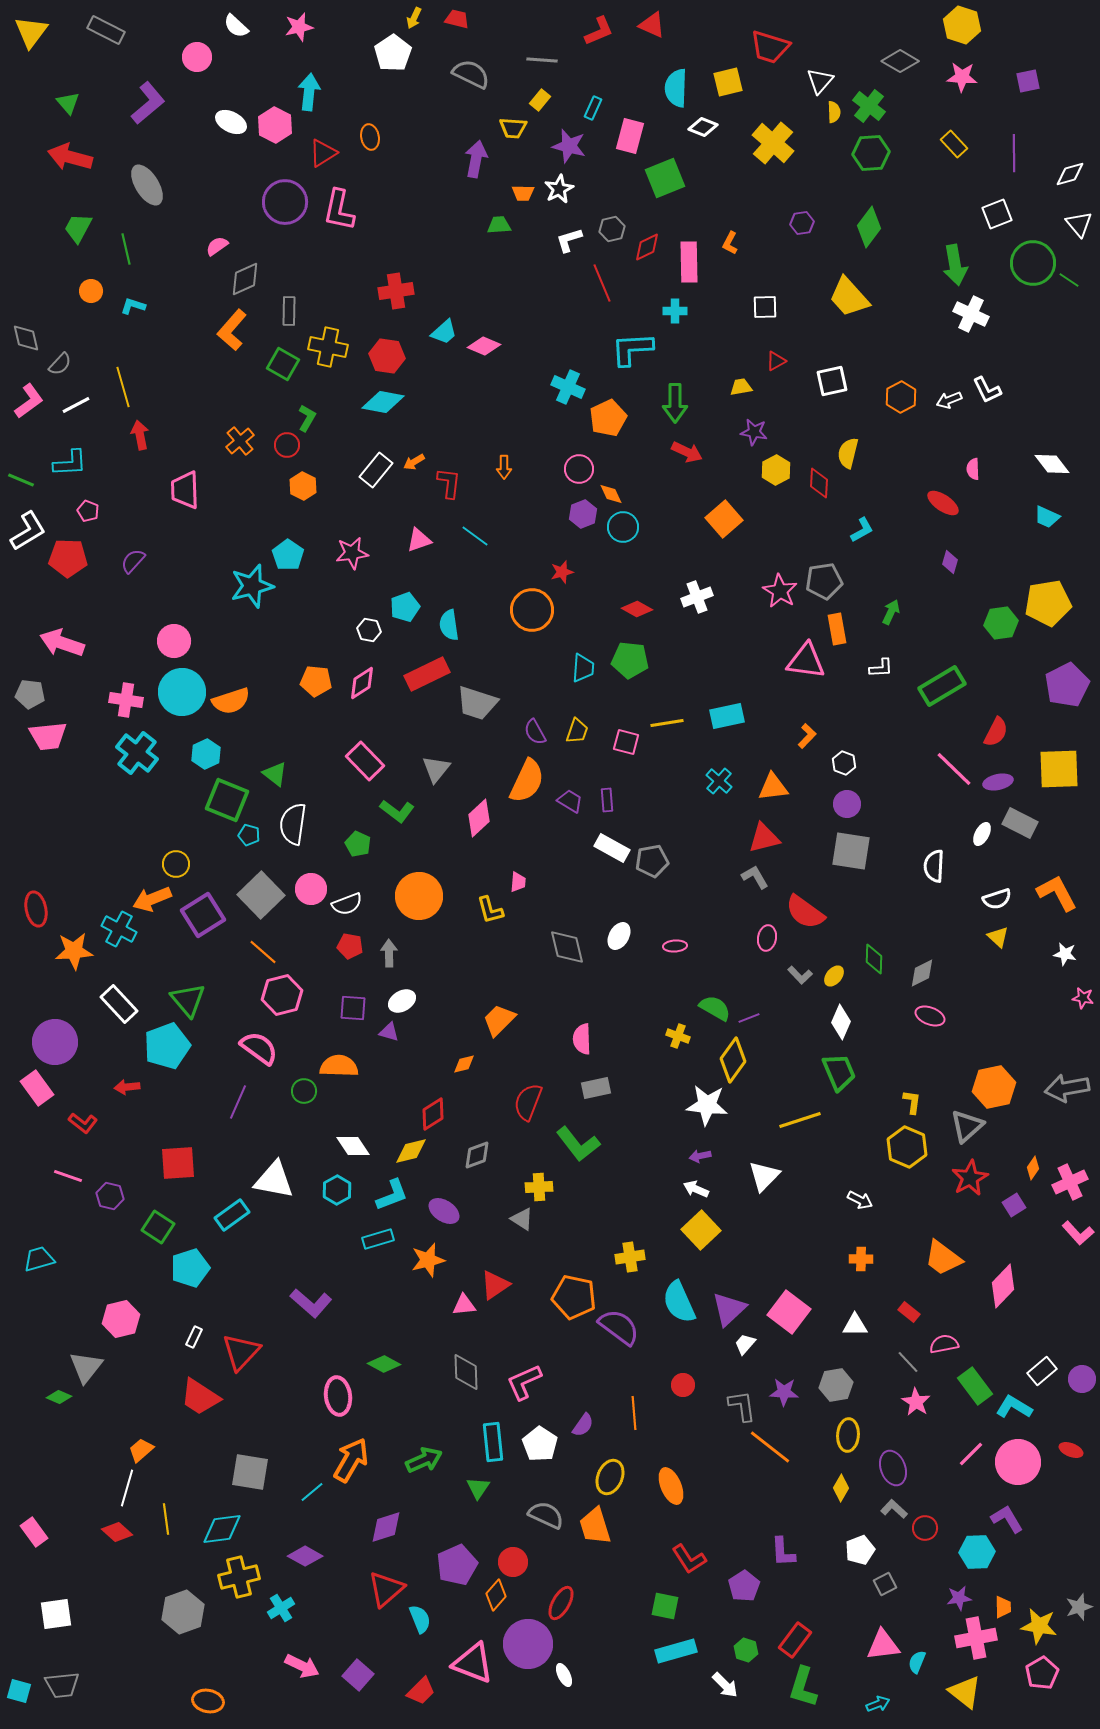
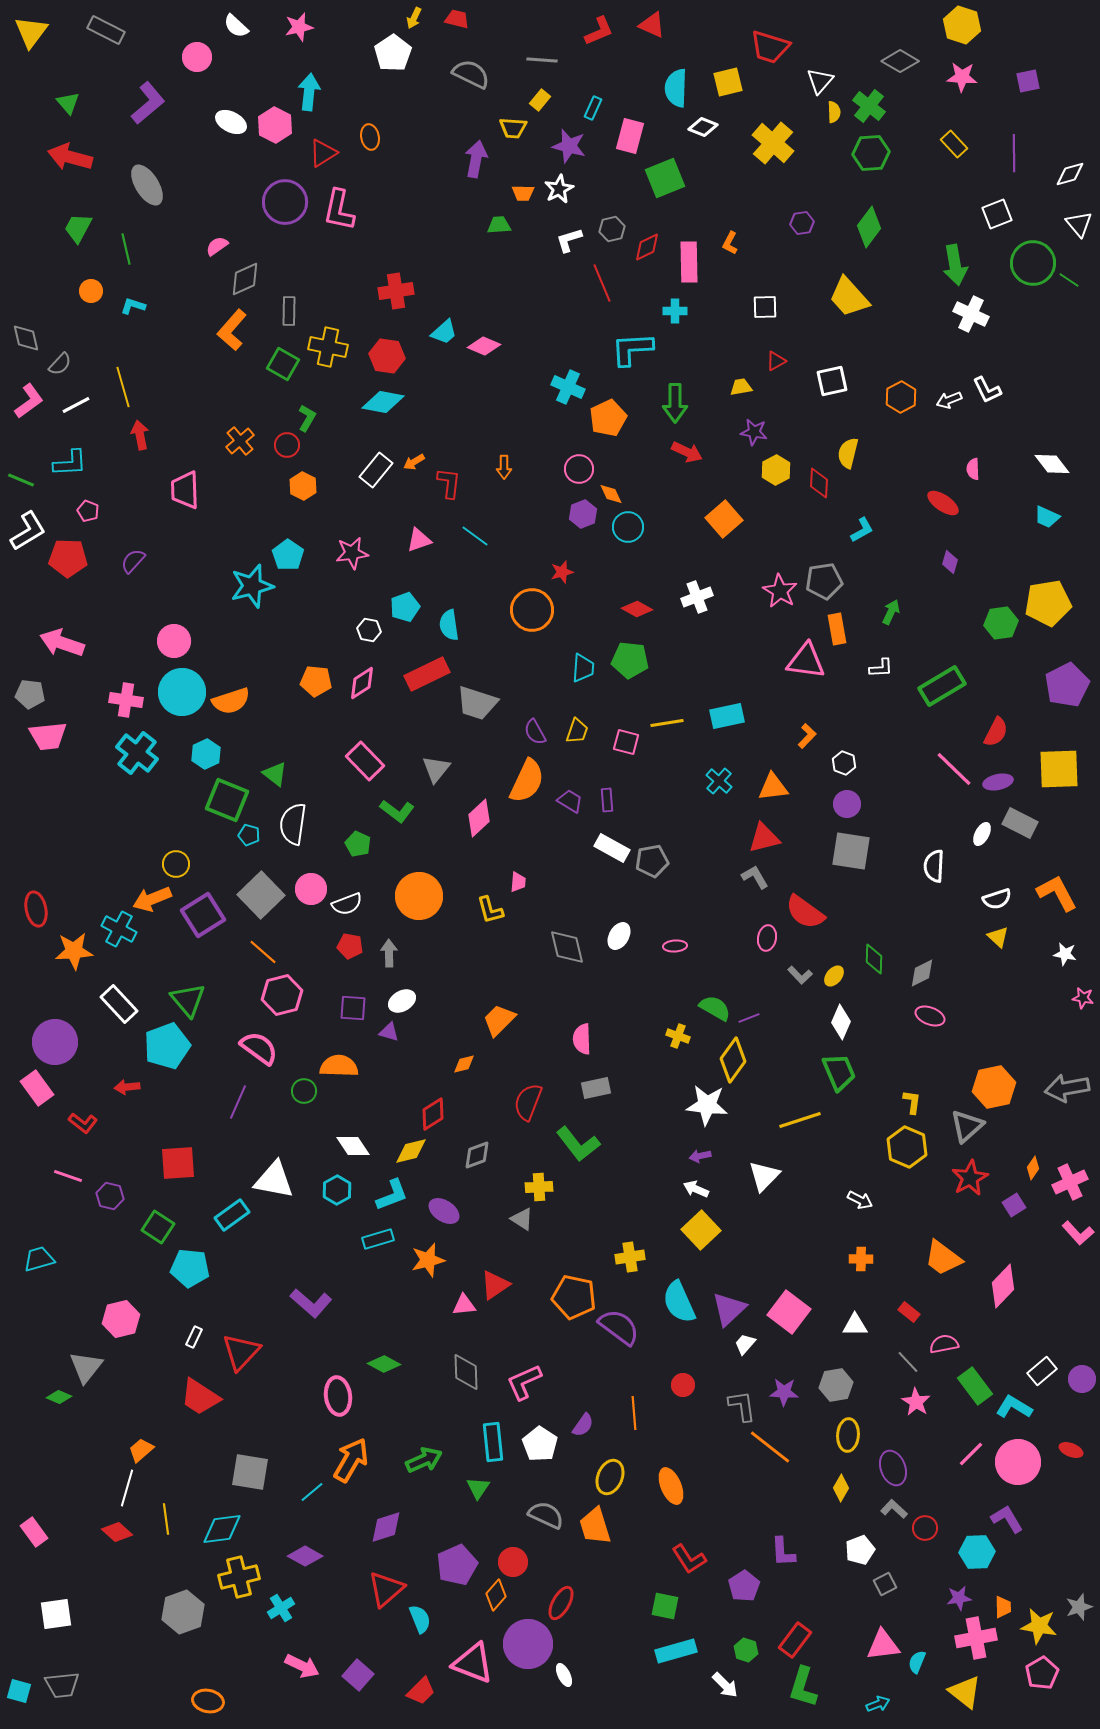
cyan circle at (623, 527): moved 5 px right
cyan pentagon at (190, 1268): rotated 24 degrees clockwise
